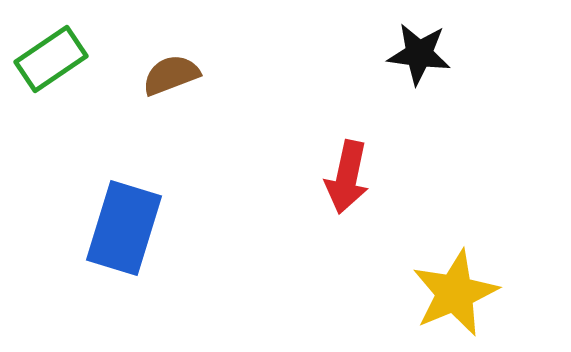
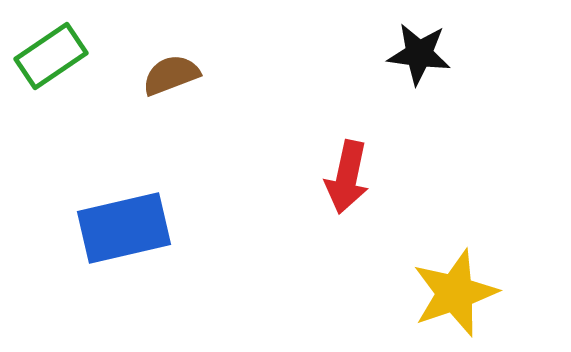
green rectangle: moved 3 px up
blue rectangle: rotated 60 degrees clockwise
yellow star: rotated 4 degrees clockwise
